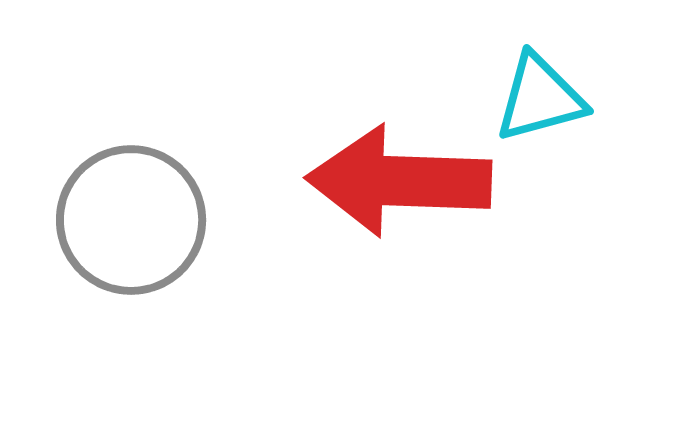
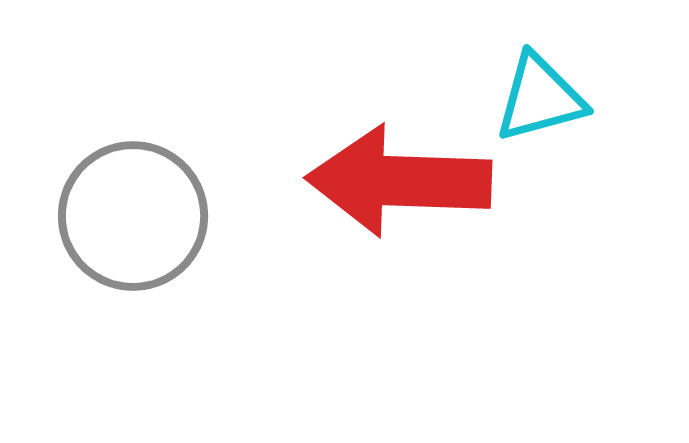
gray circle: moved 2 px right, 4 px up
